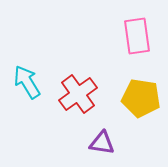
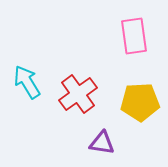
pink rectangle: moved 3 px left
yellow pentagon: moved 1 px left, 4 px down; rotated 12 degrees counterclockwise
